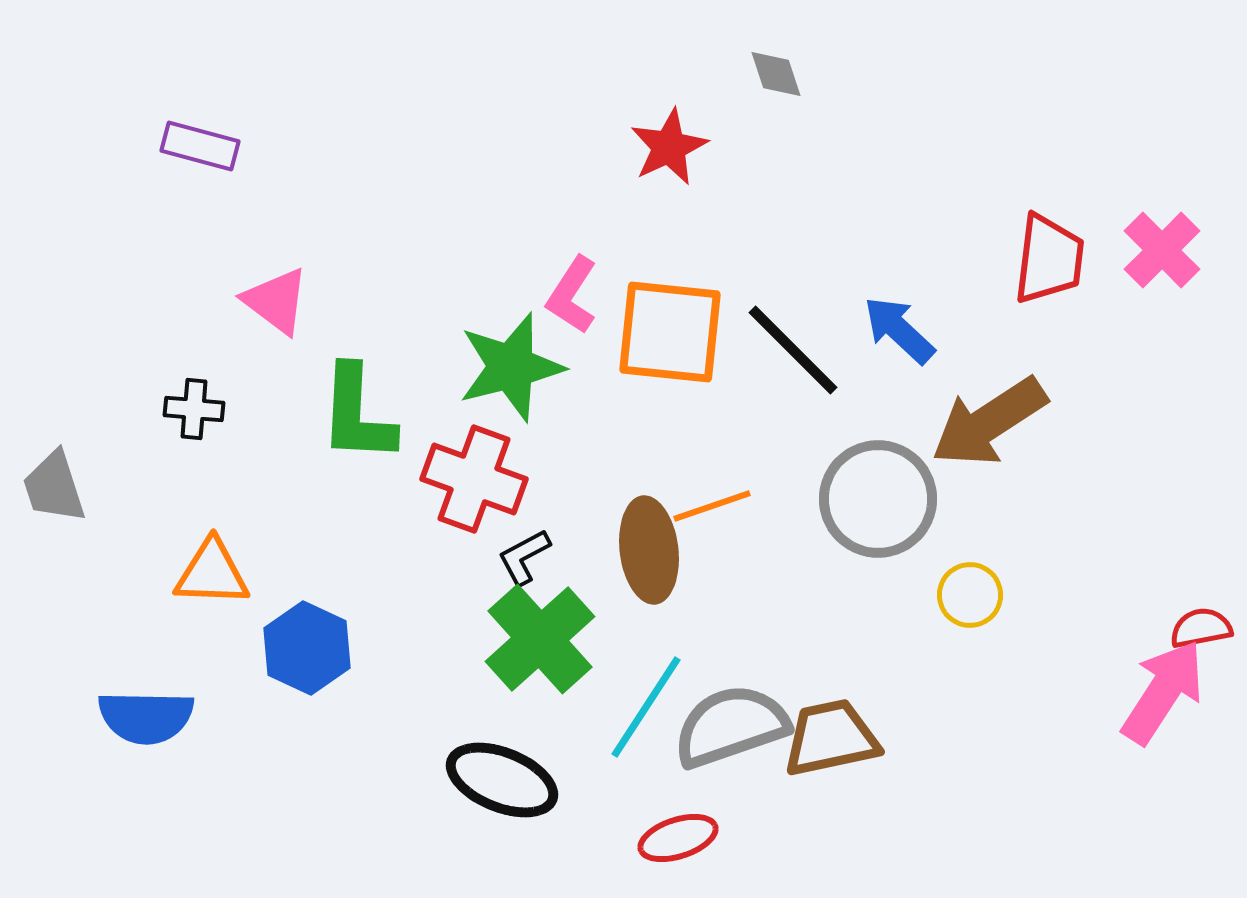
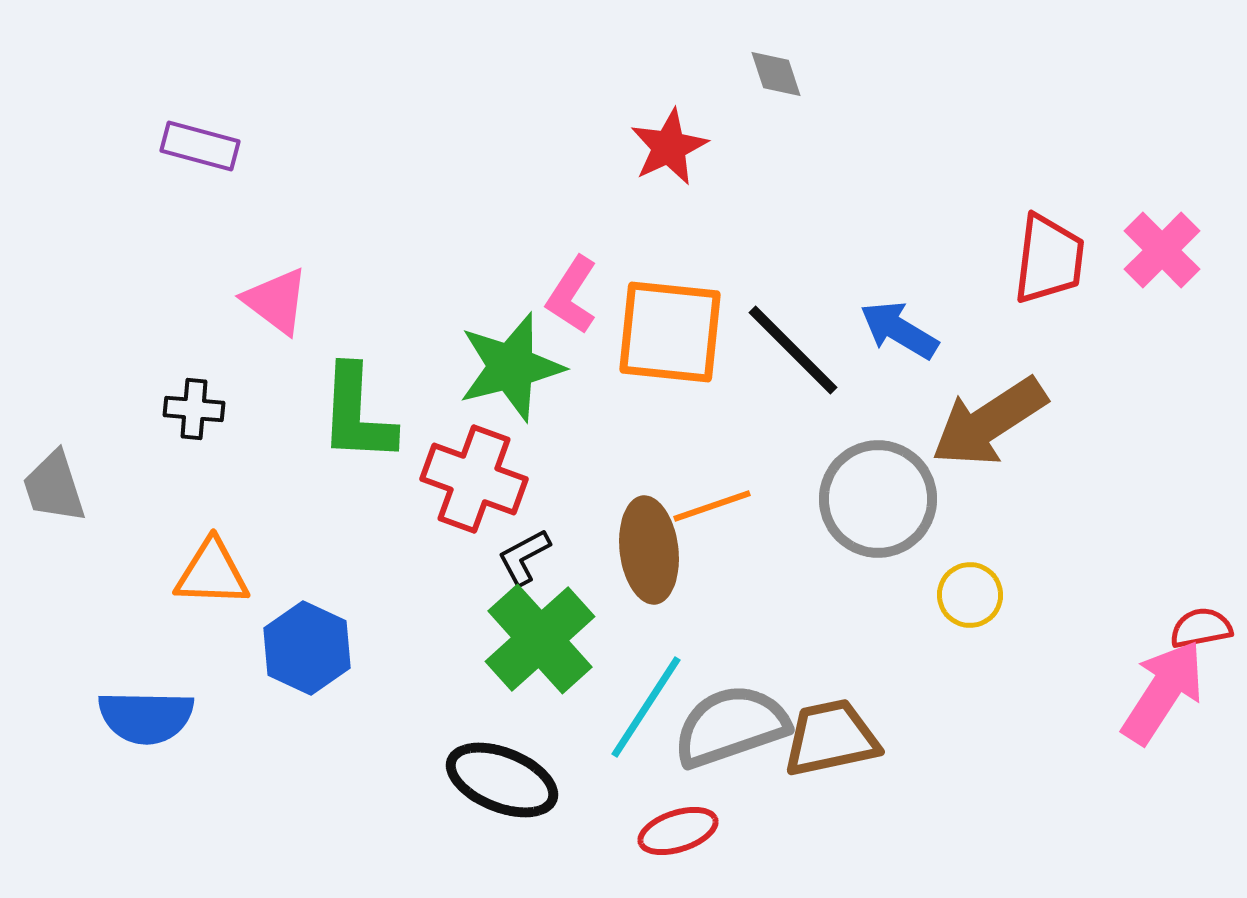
blue arrow: rotated 12 degrees counterclockwise
red ellipse: moved 7 px up
